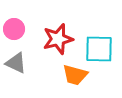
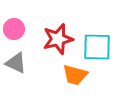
cyan square: moved 2 px left, 2 px up
